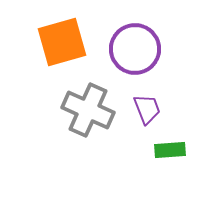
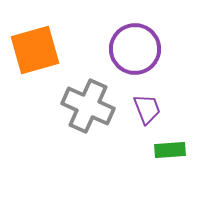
orange square: moved 27 px left, 8 px down
gray cross: moved 4 px up
